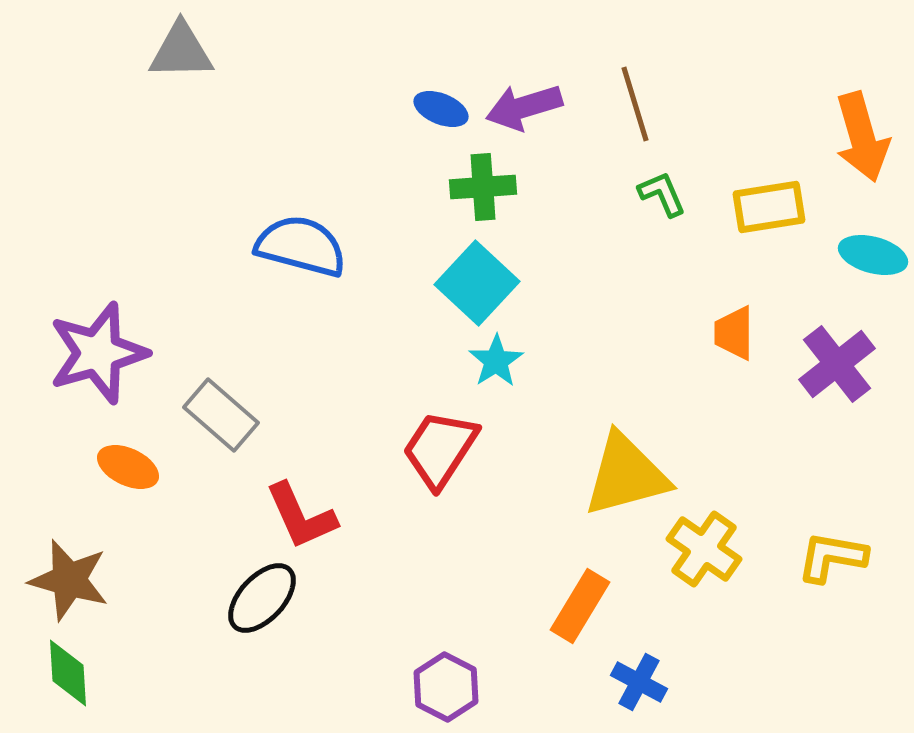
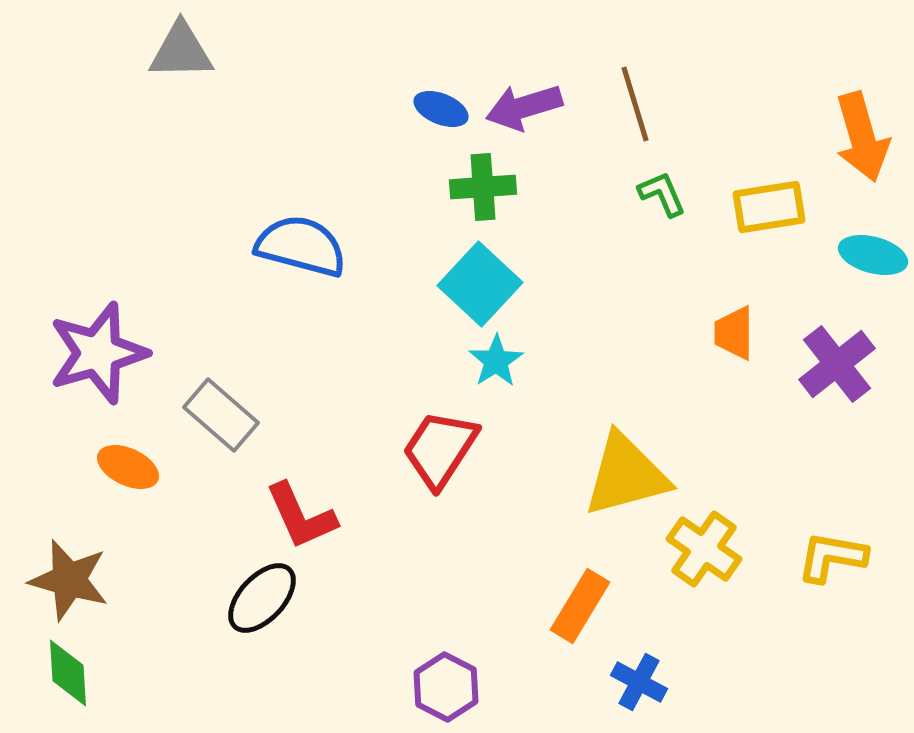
cyan square: moved 3 px right, 1 px down
